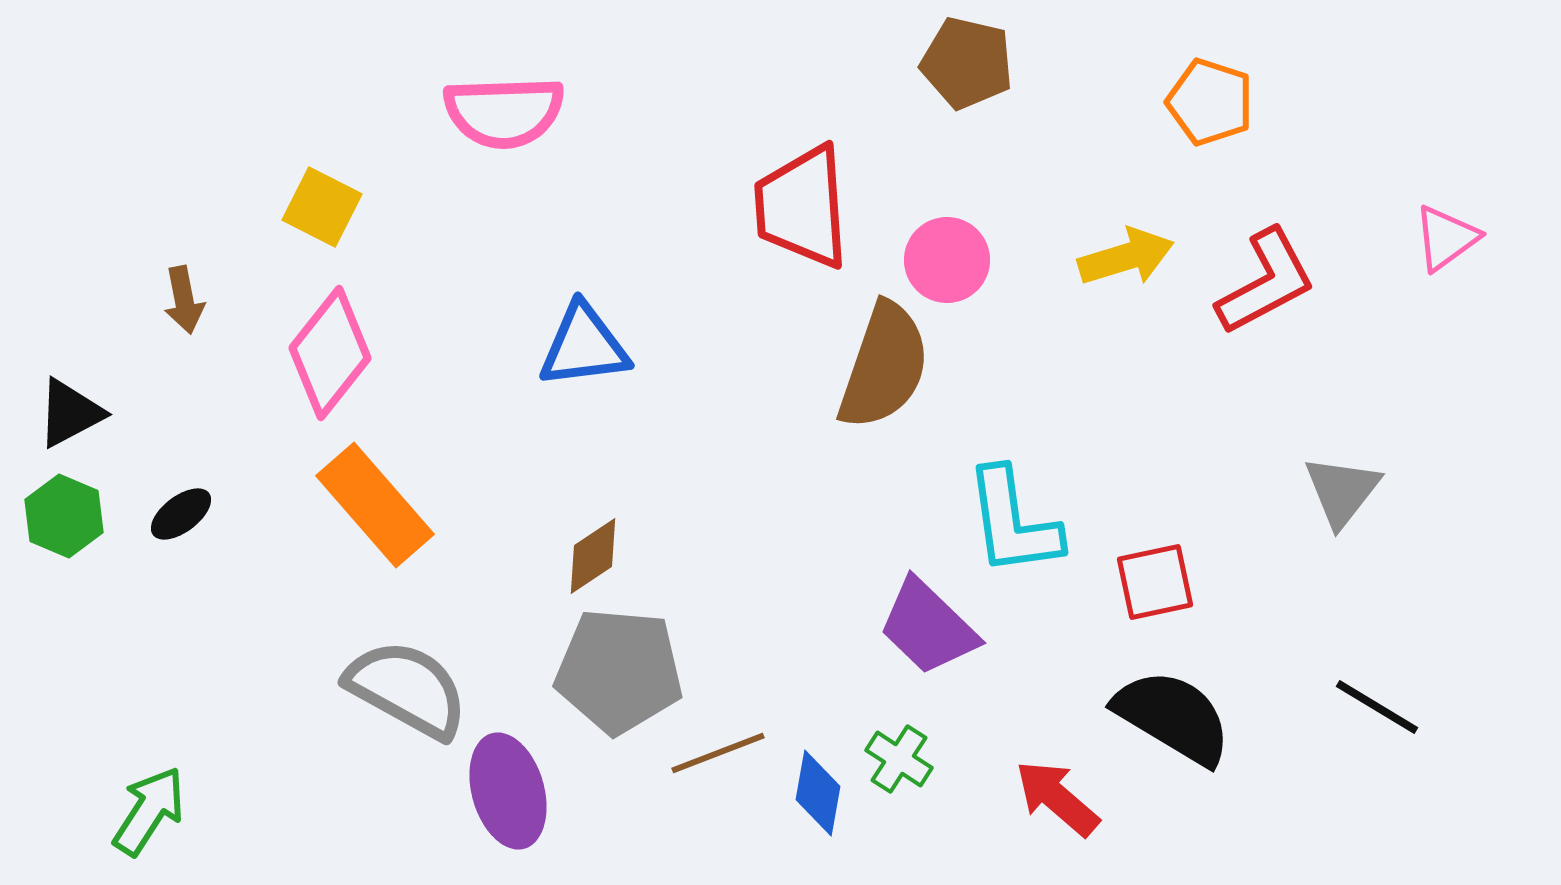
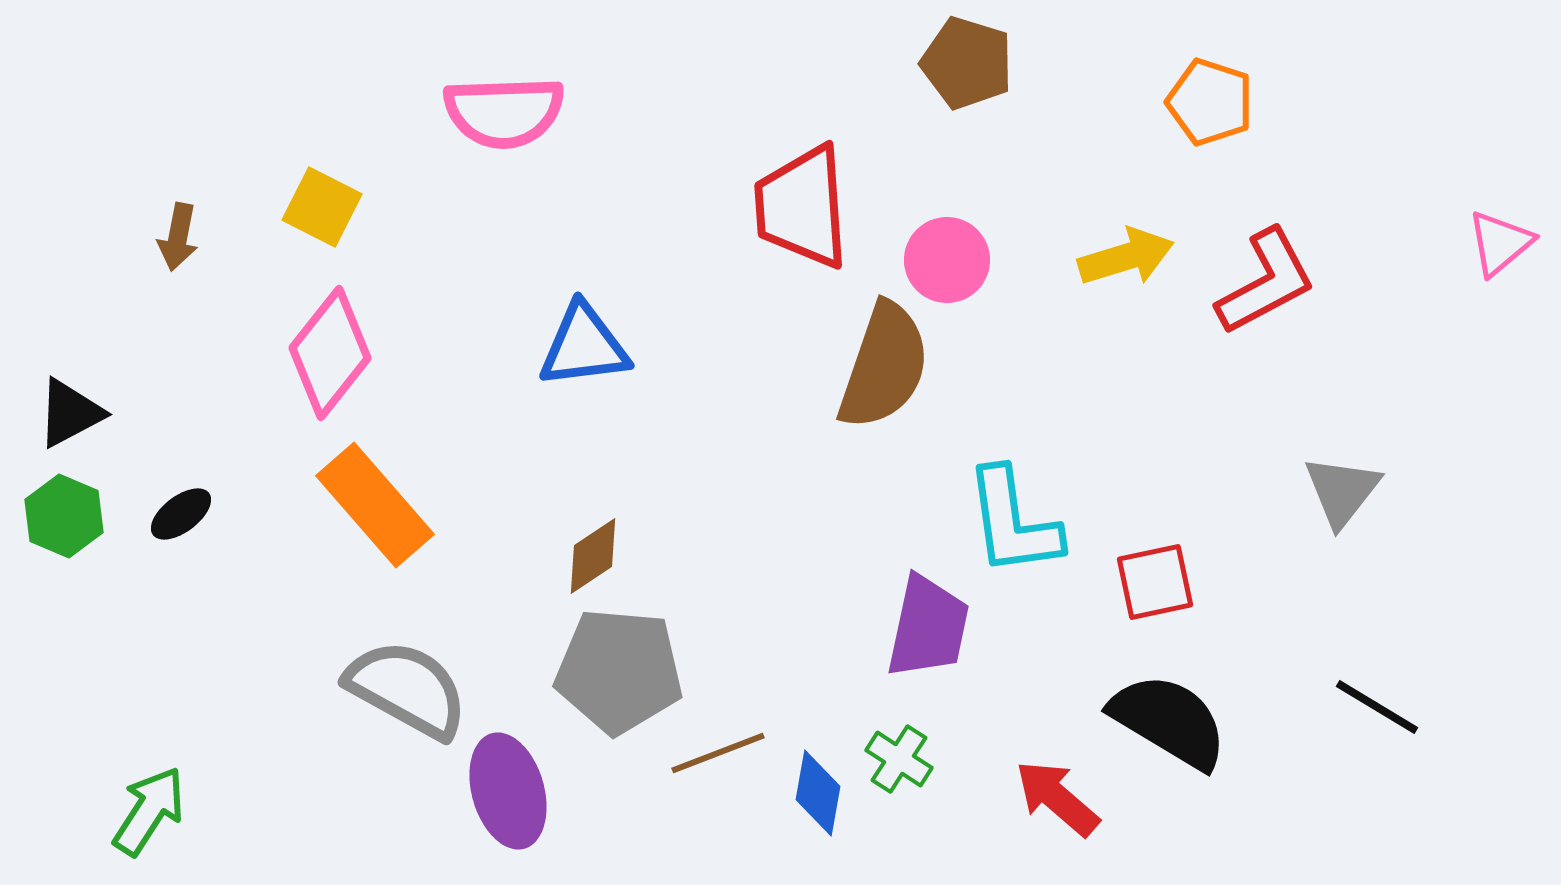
brown pentagon: rotated 4 degrees clockwise
pink triangle: moved 54 px right, 5 px down; rotated 4 degrees counterclockwise
brown arrow: moved 6 px left, 63 px up; rotated 22 degrees clockwise
purple trapezoid: rotated 122 degrees counterclockwise
black semicircle: moved 4 px left, 4 px down
